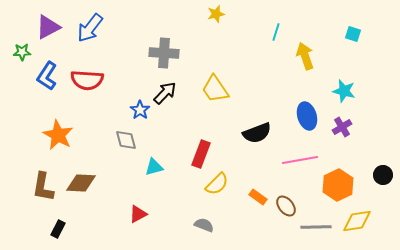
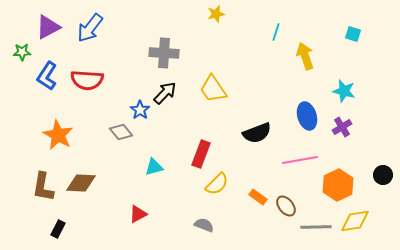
yellow trapezoid: moved 2 px left
gray diamond: moved 5 px left, 8 px up; rotated 25 degrees counterclockwise
yellow diamond: moved 2 px left
